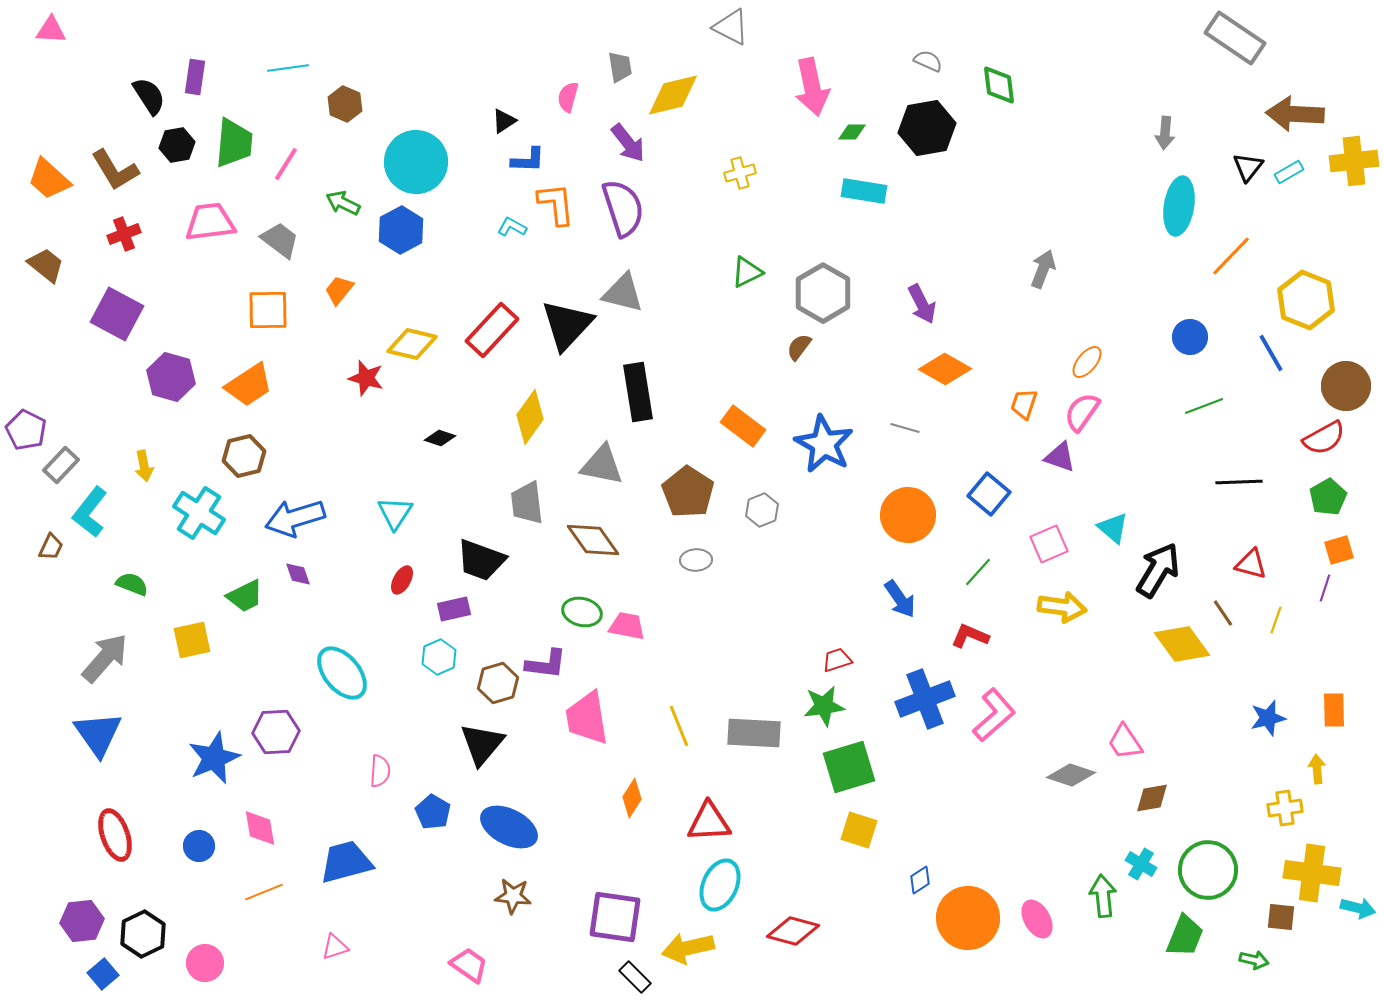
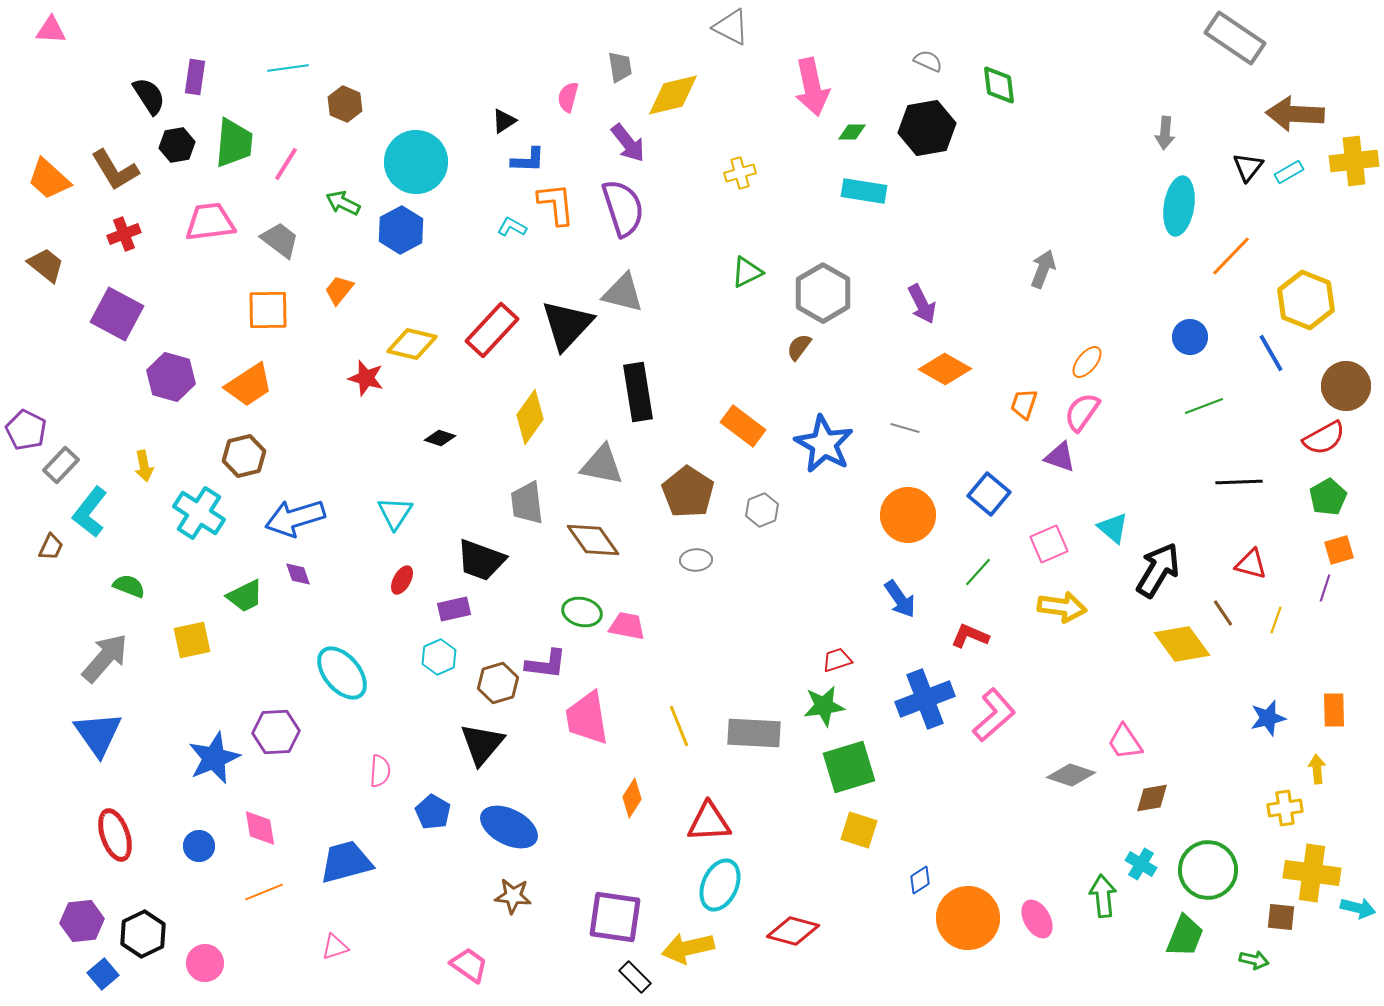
green semicircle at (132, 584): moved 3 px left, 2 px down
